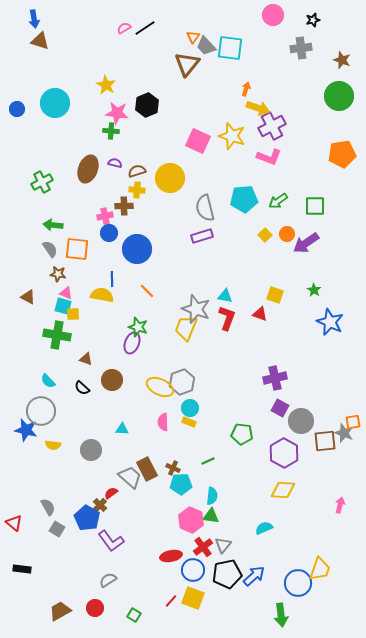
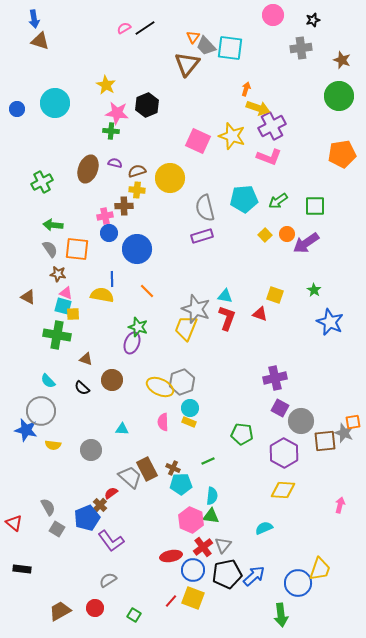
blue pentagon at (87, 518): rotated 20 degrees clockwise
